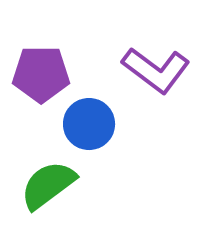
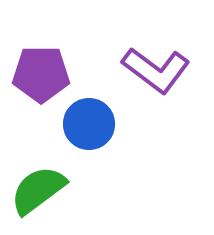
green semicircle: moved 10 px left, 5 px down
